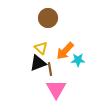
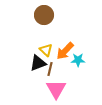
brown circle: moved 4 px left, 3 px up
yellow triangle: moved 5 px right, 2 px down
brown line: rotated 24 degrees clockwise
